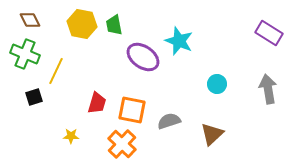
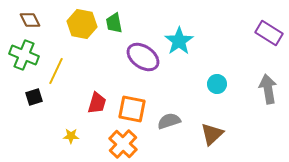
green trapezoid: moved 2 px up
cyan star: rotated 16 degrees clockwise
green cross: moved 1 px left, 1 px down
orange square: moved 1 px up
orange cross: moved 1 px right
